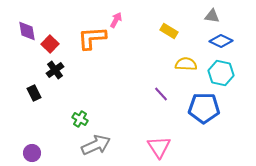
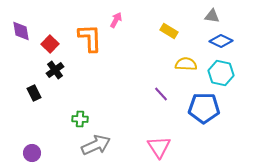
purple diamond: moved 6 px left
orange L-shape: moved 2 px left; rotated 92 degrees clockwise
green cross: rotated 28 degrees counterclockwise
